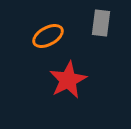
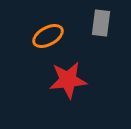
red star: rotated 21 degrees clockwise
